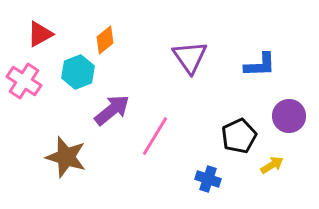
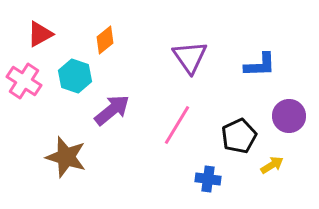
cyan hexagon: moved 3 px left, 4 px down; rotated 20 degrees counterclockwise
pink line: moved 22 px right, 11 px up
blue cross: rotated 10 degrees counterclockwise
